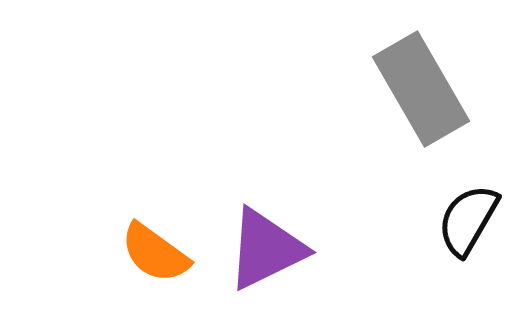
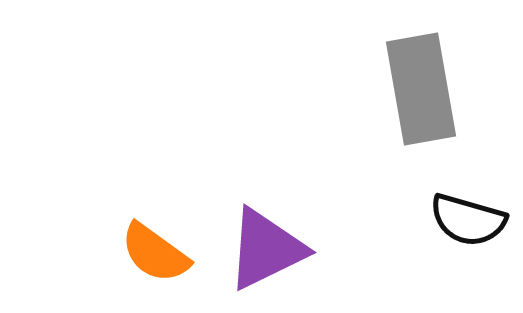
gray rectangle: rotated 20 degrees clockwise
black semicircle: rotated 104 degrees counterclockwise
